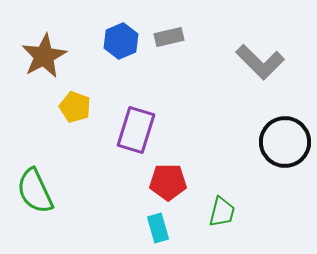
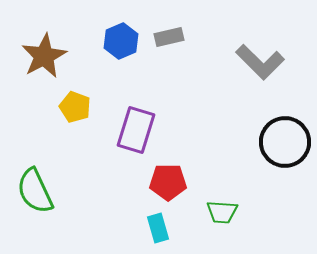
green trapezoid: rotated 80 degrees clockwise
